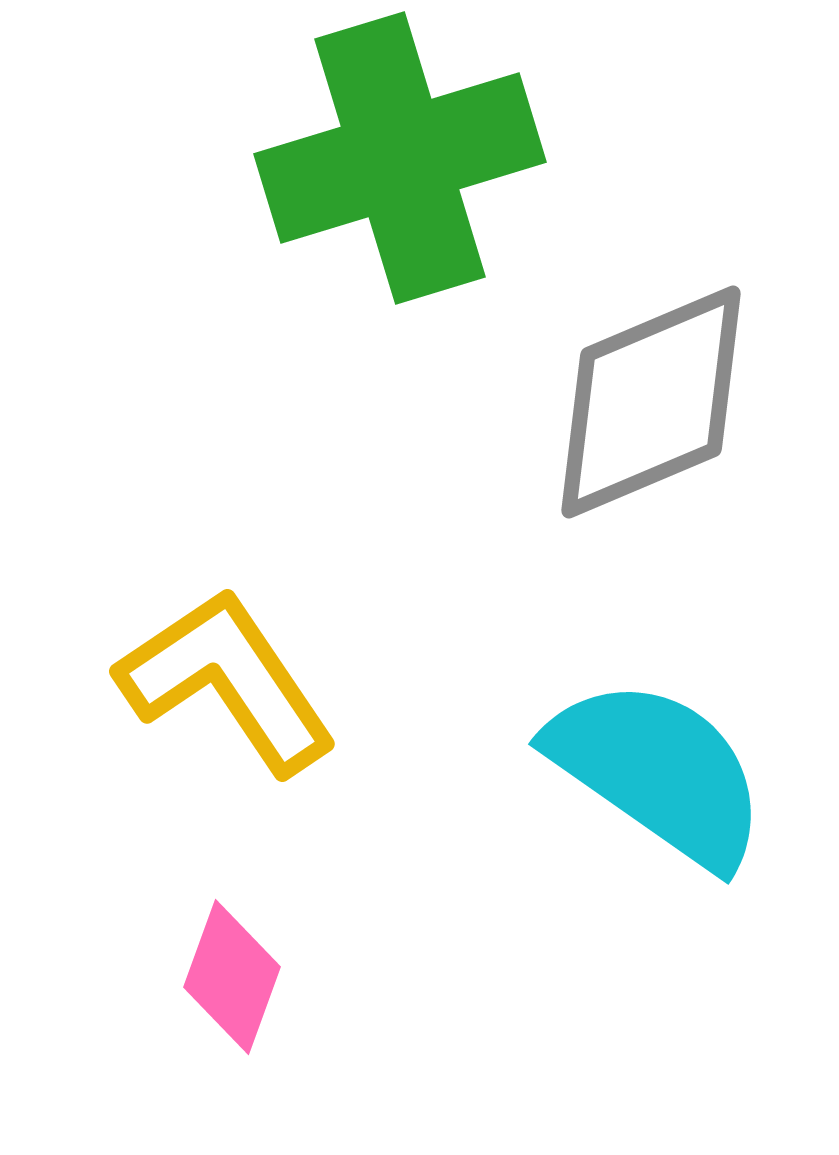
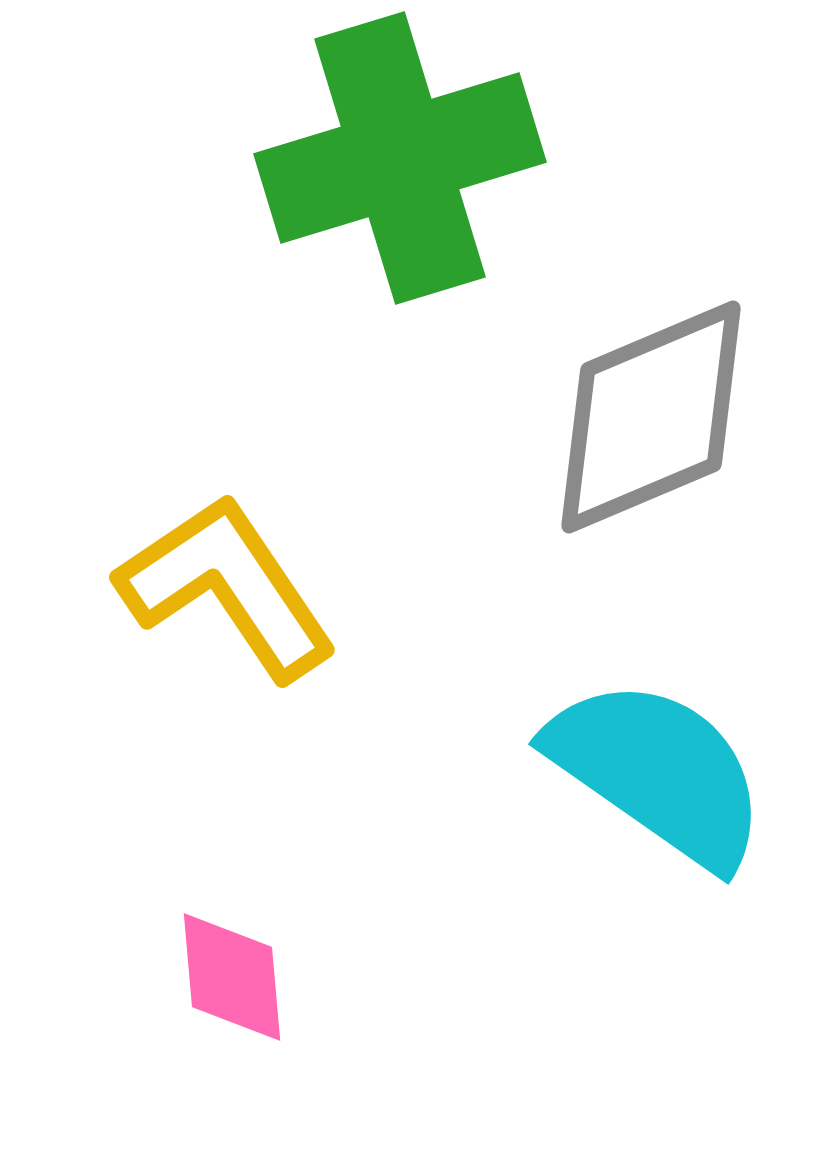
gray diamond: moved 15 px down
yellow L-shape: moved 94 px up
pink diamond: rotated 25 degrees counterclockwise
